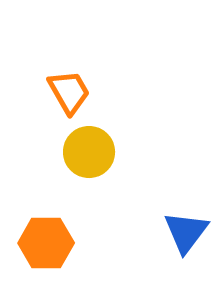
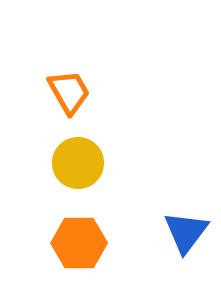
yellow circle: moved 11 px left, 11 px down
orange hexagon: moved 33 px right
